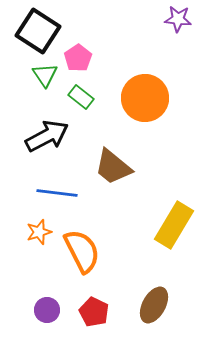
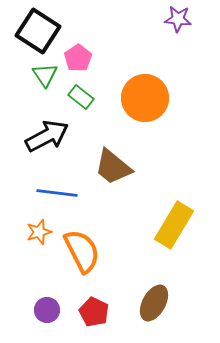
brown ellipse: moved 2 px up
